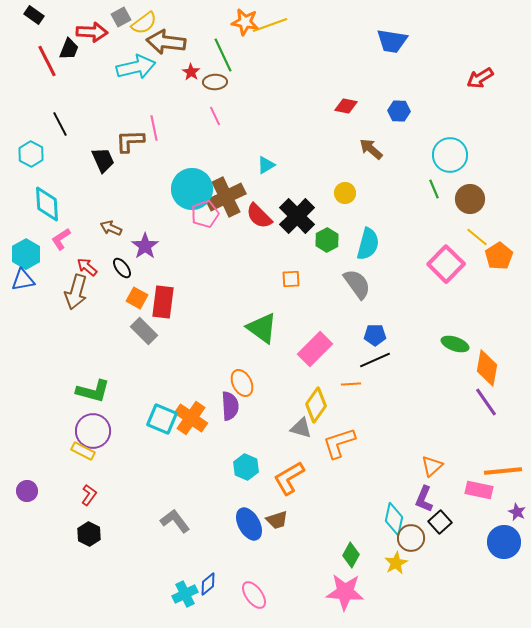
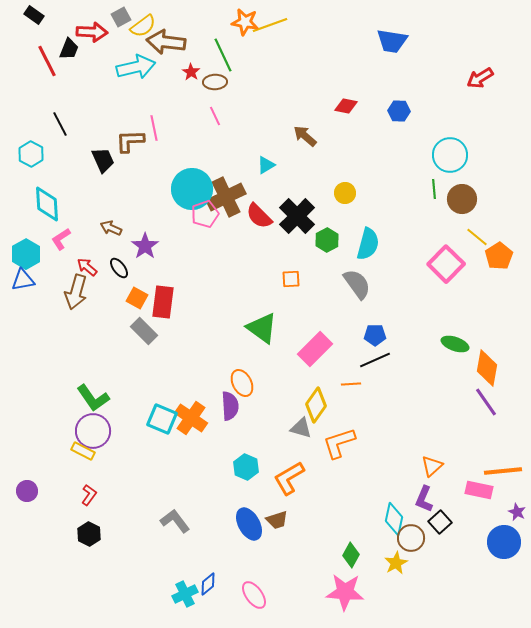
yellow semicircle at (144, 23): moved 1 px left, 3 px down
brown arrow at (371, 149): moved 66 px left, 13 px up
green line at (434, 189): rotated 18 degrees clockwise
brown circle at (470, 199): moved 8 px left
black ellipse at (122, 268): moved 3 px left
green L-shape at (93, 391): moved 7 px down; rotated 40 degrees clockwise
